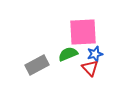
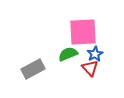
blue star: rotated 14 degrees counterclockwise
gray rectangle: moved 4 px left, 4 px down
